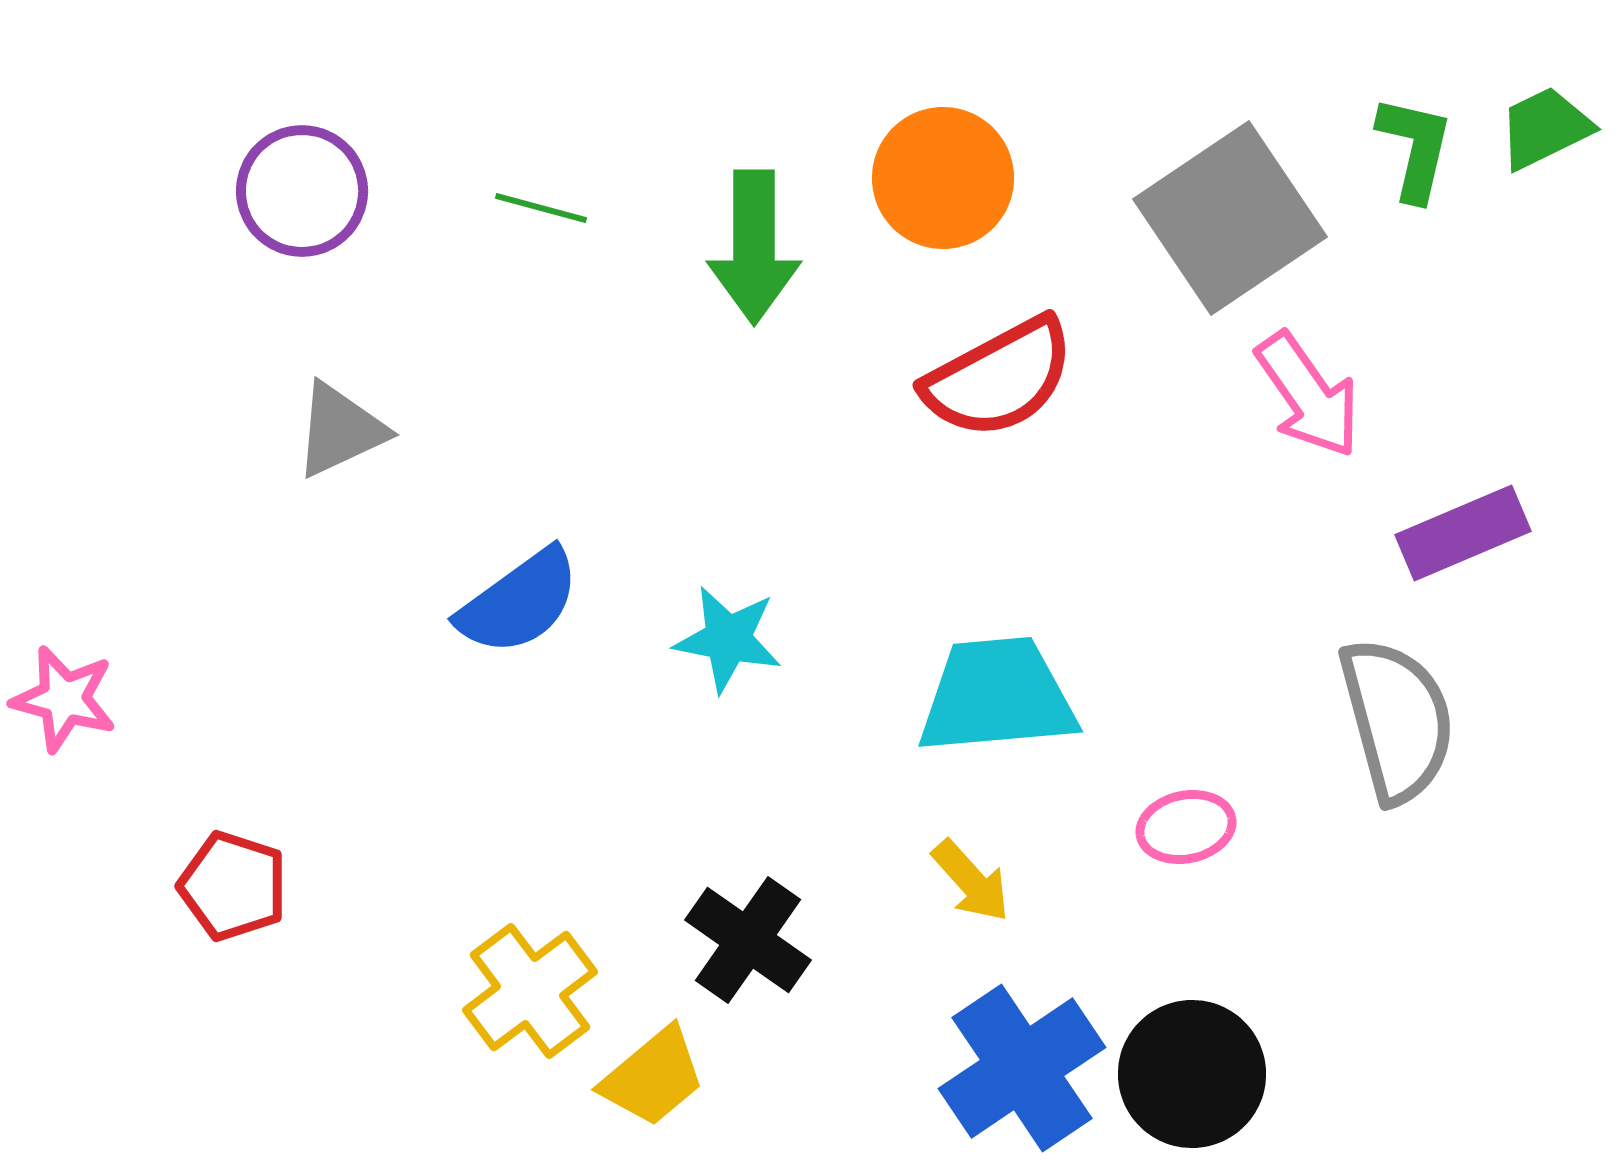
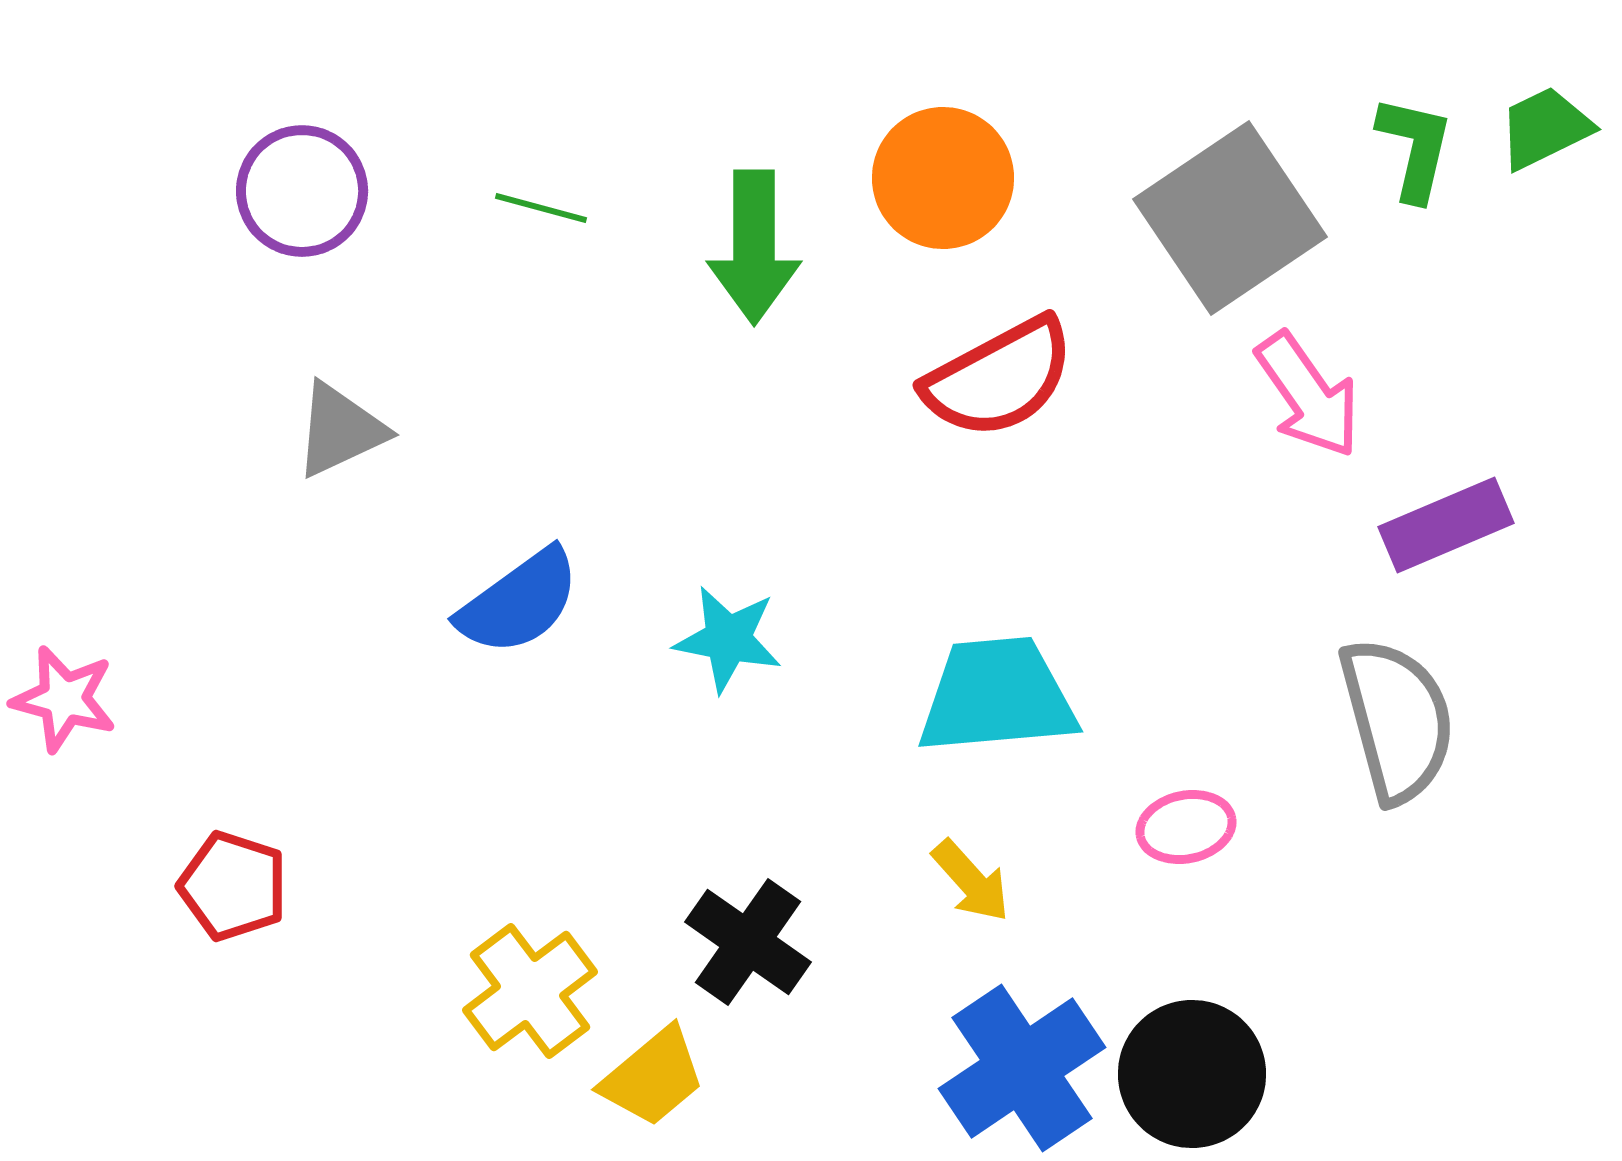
purple rectangle: moved 17 px left, 8 px up
black cross: moved 2 px down
